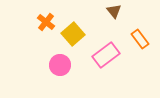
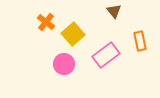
orange rectangle: moved 2 px down; rotated 24 degrees clockwise
pink circle: moved 4 px right, 1 px up
